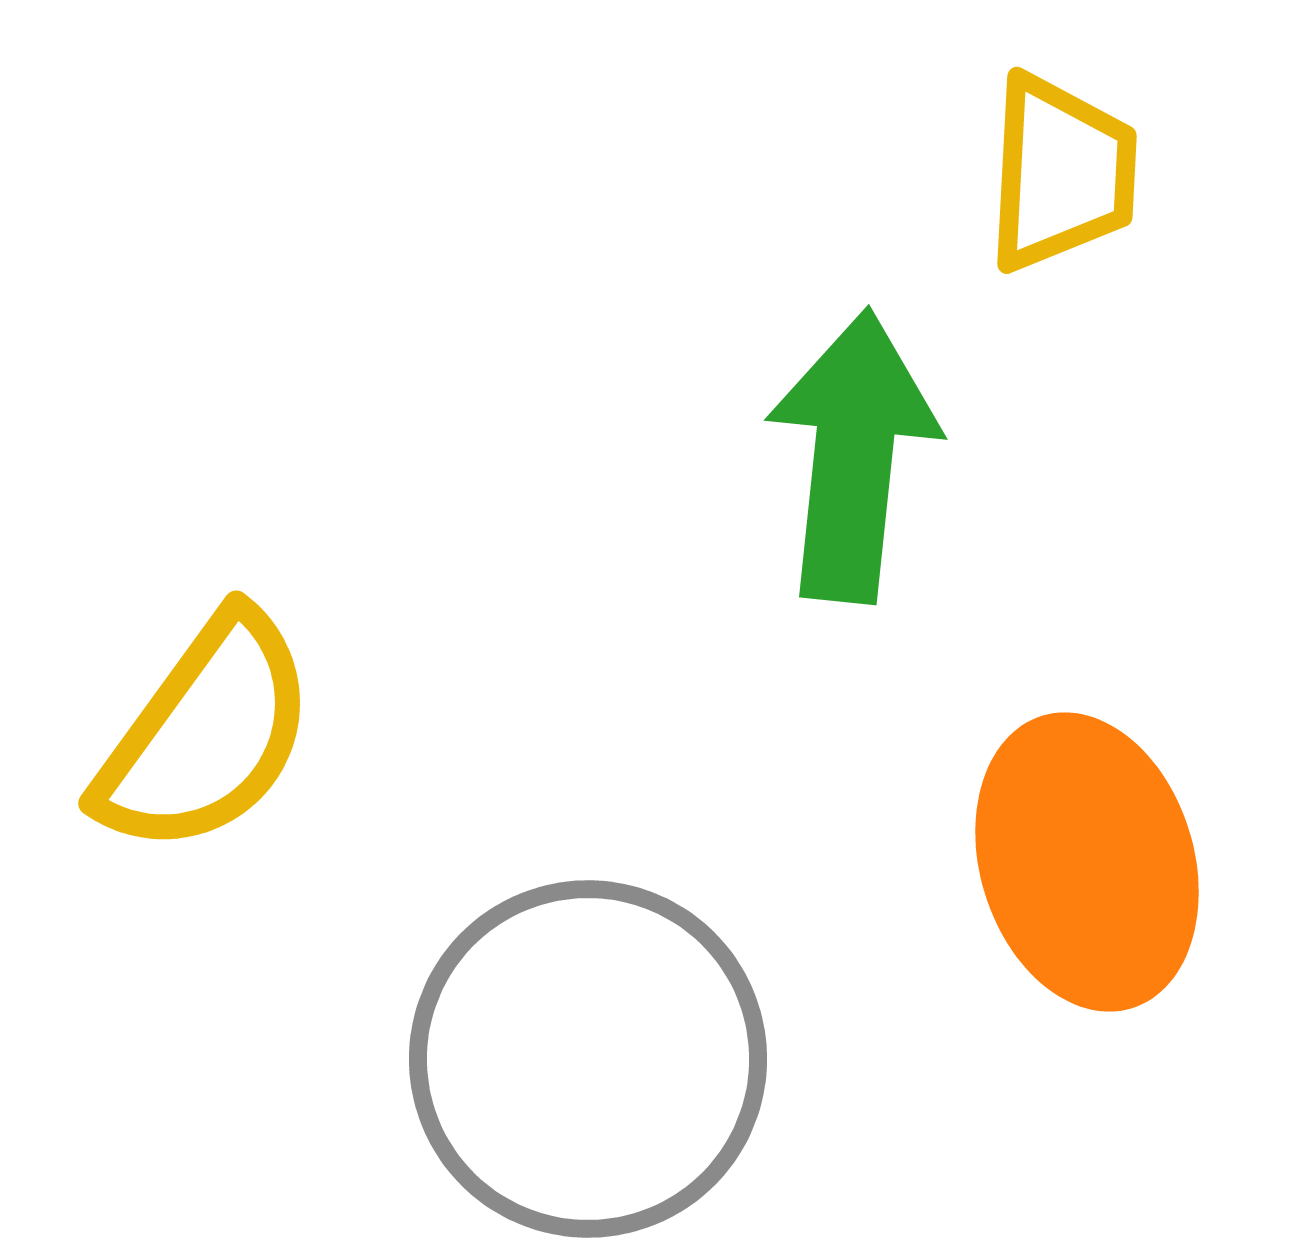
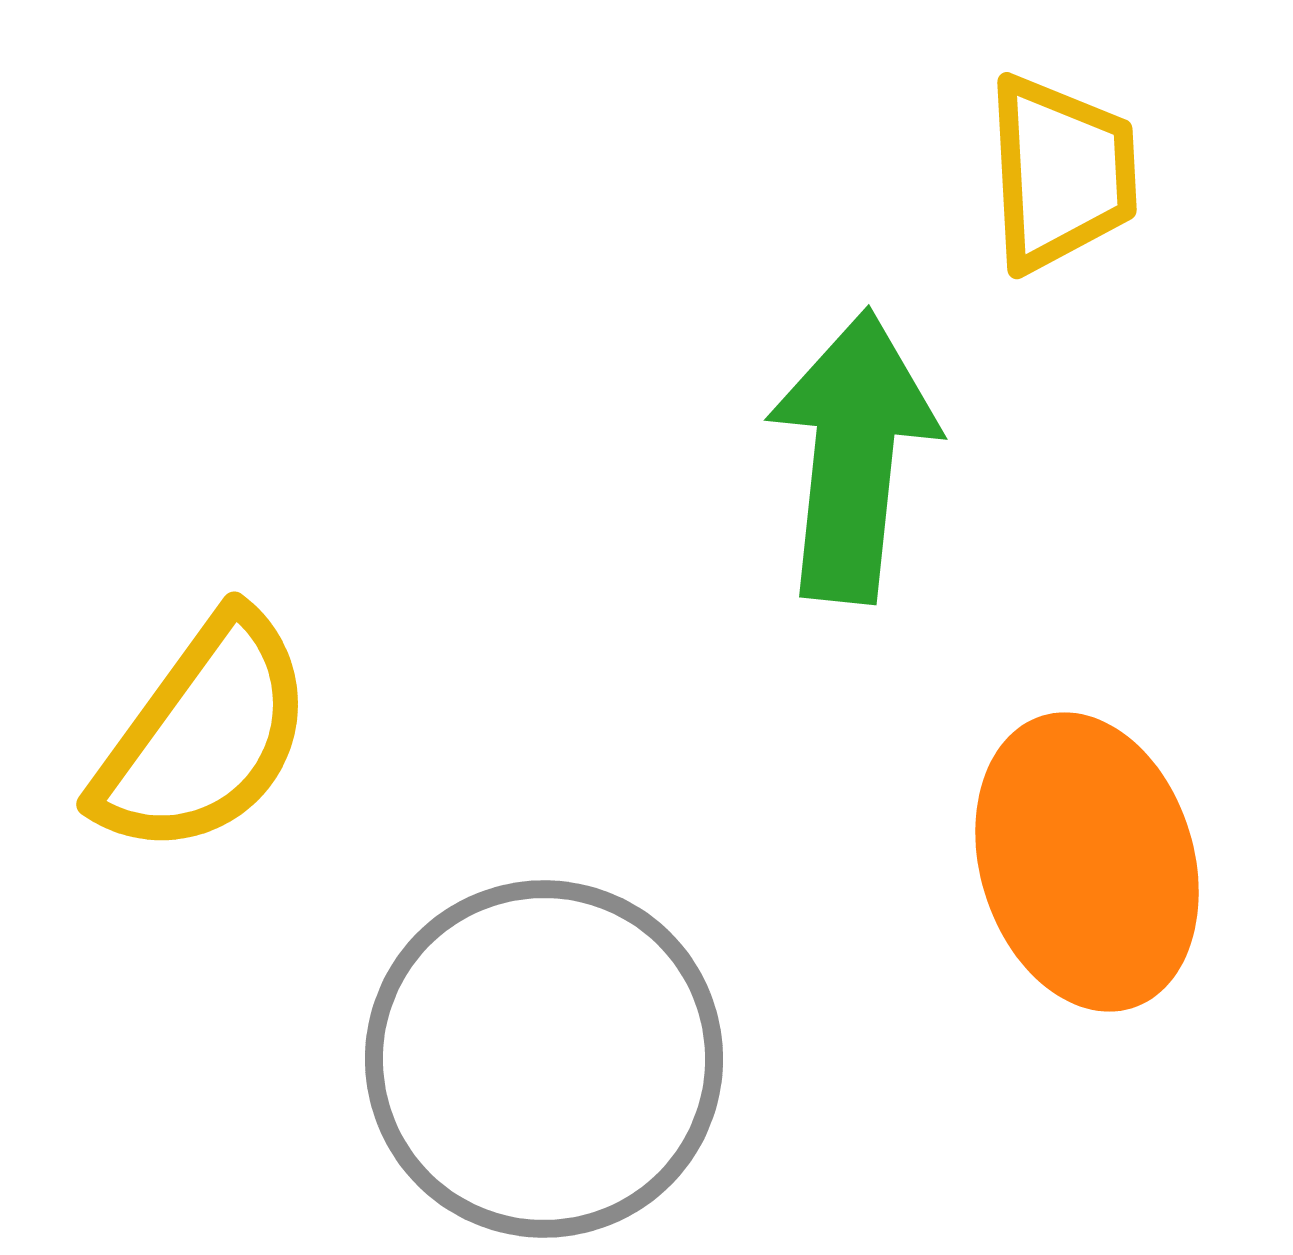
yellow trapezoid: rotated 6 degrees counterclockwise
yellow semicircle: moved 2 px left, 1 px down
gray circle: moved 44 px left
